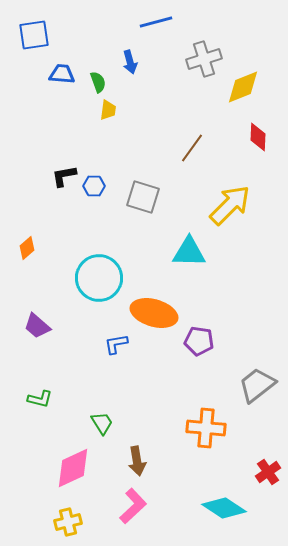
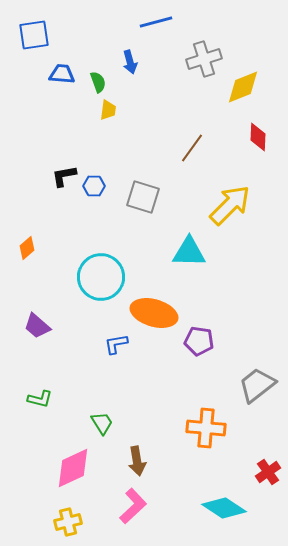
cyan circle: moved 2 px right, 1 px up
